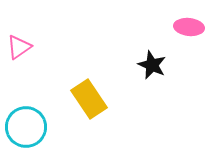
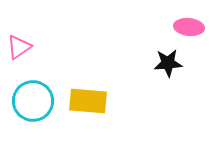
black star: moved 16 px right, 2 px up; rotated 28 degrees counterclockwise
yellow rectangle: moved 1 px left, 2 px down; rotated 51 degrees counterclockwise
cyan circle: moved 7 px right, 26 px up
